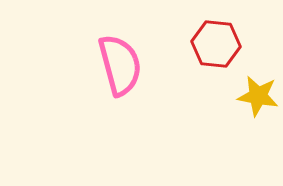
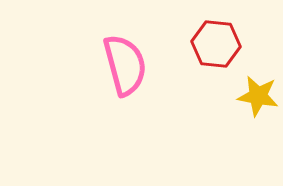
pink semicircle: moved 5 px right
